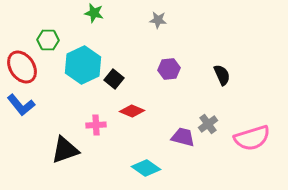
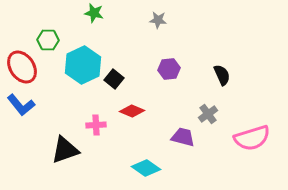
gray cross: moved 10 px up
